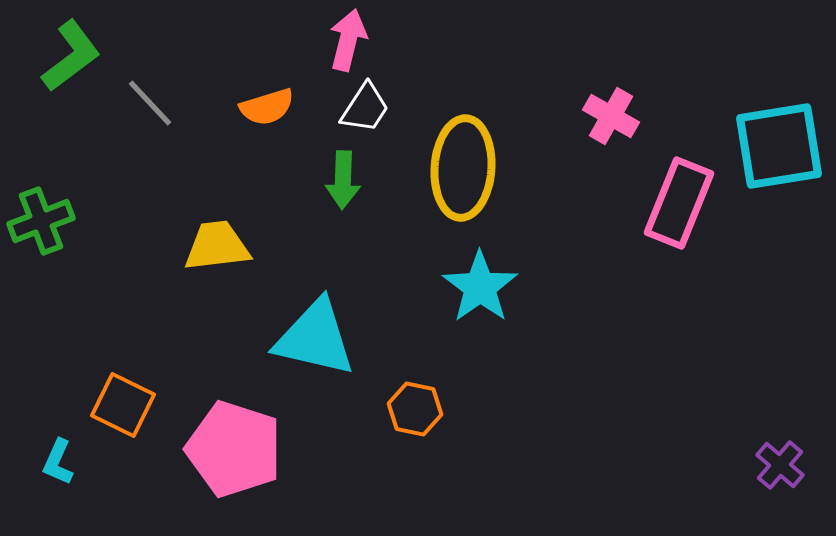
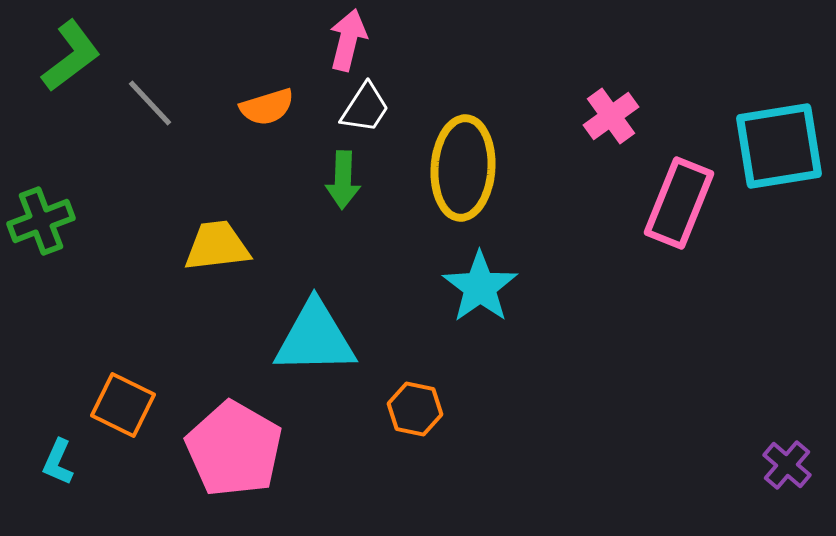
pink cross: rotated 24 degrees clockwise
cyan triangle: rotated 14 degrees counterclockwise
pink pentagon: rotated 12 degrees clockwise
purple cross: moved 7 px right
